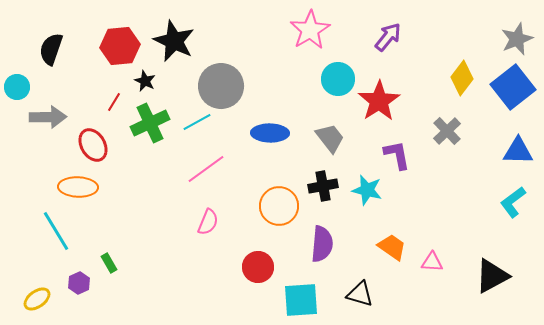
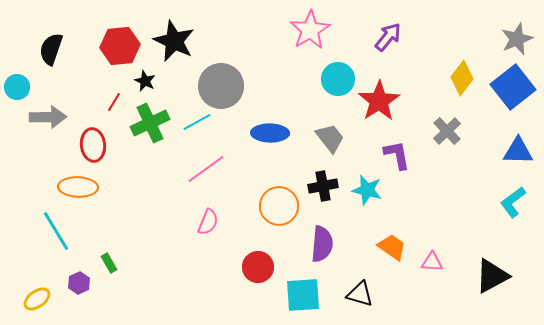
red ellipse at (93, 145): rotated 24 degrees clockwise
cyan square at (301, 300): moved 2 px right, 5 px up
